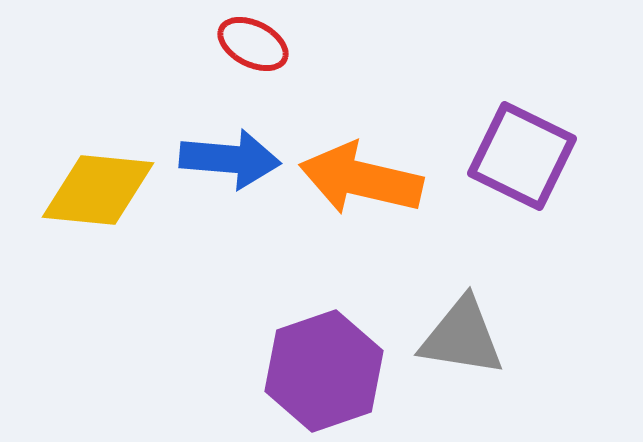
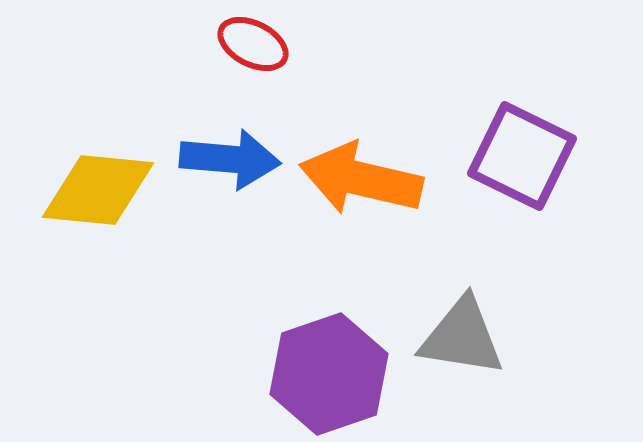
purple hexagon: moved 5 px right, 3 px down
